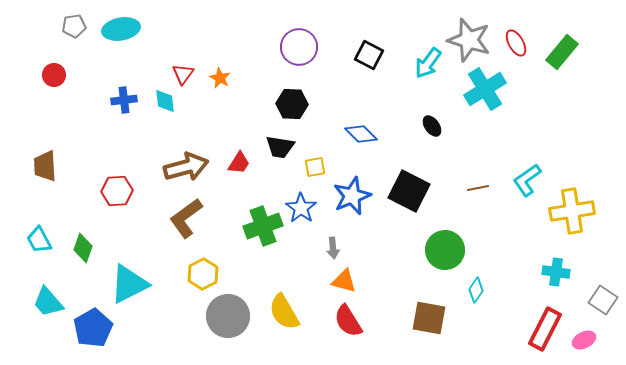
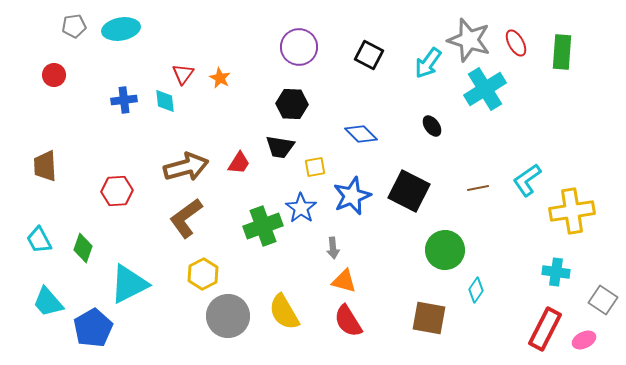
green rectangle at (562, 52): rotated 36 degrees counterclockwise
